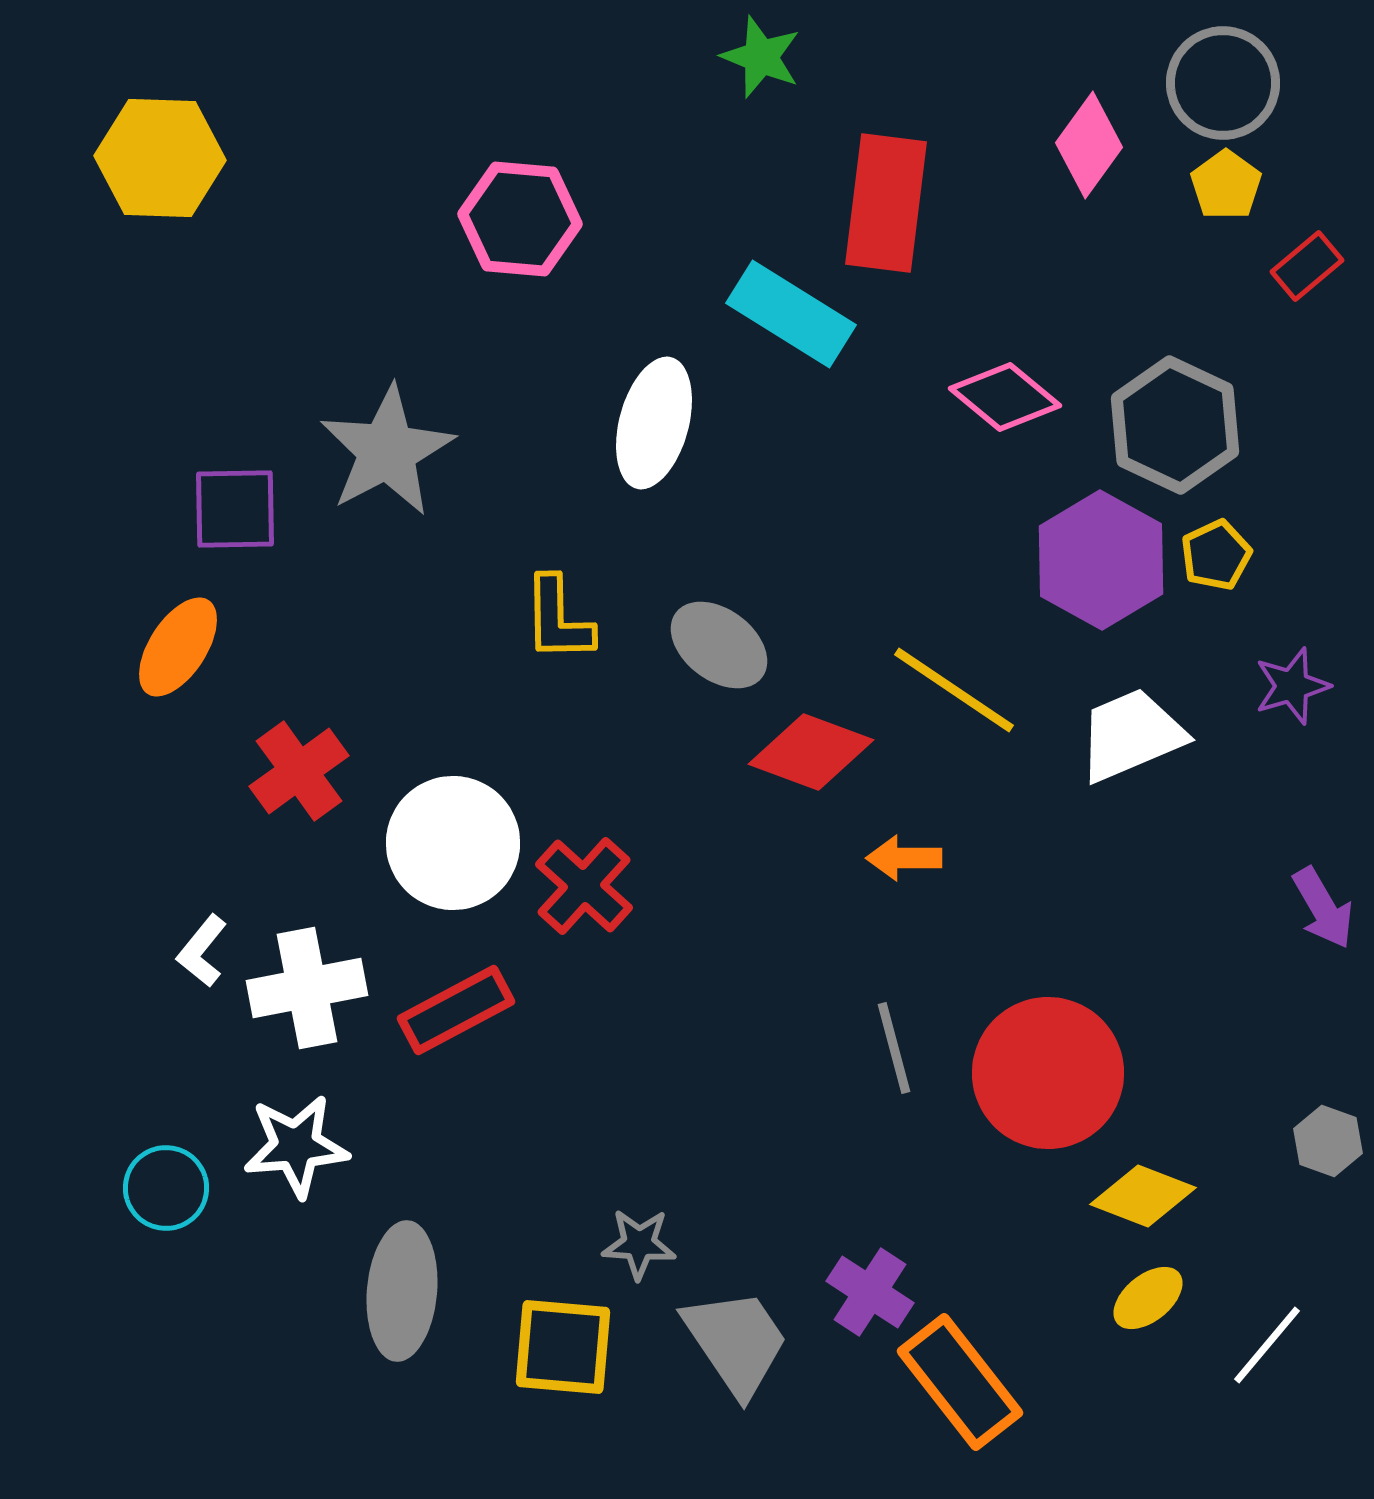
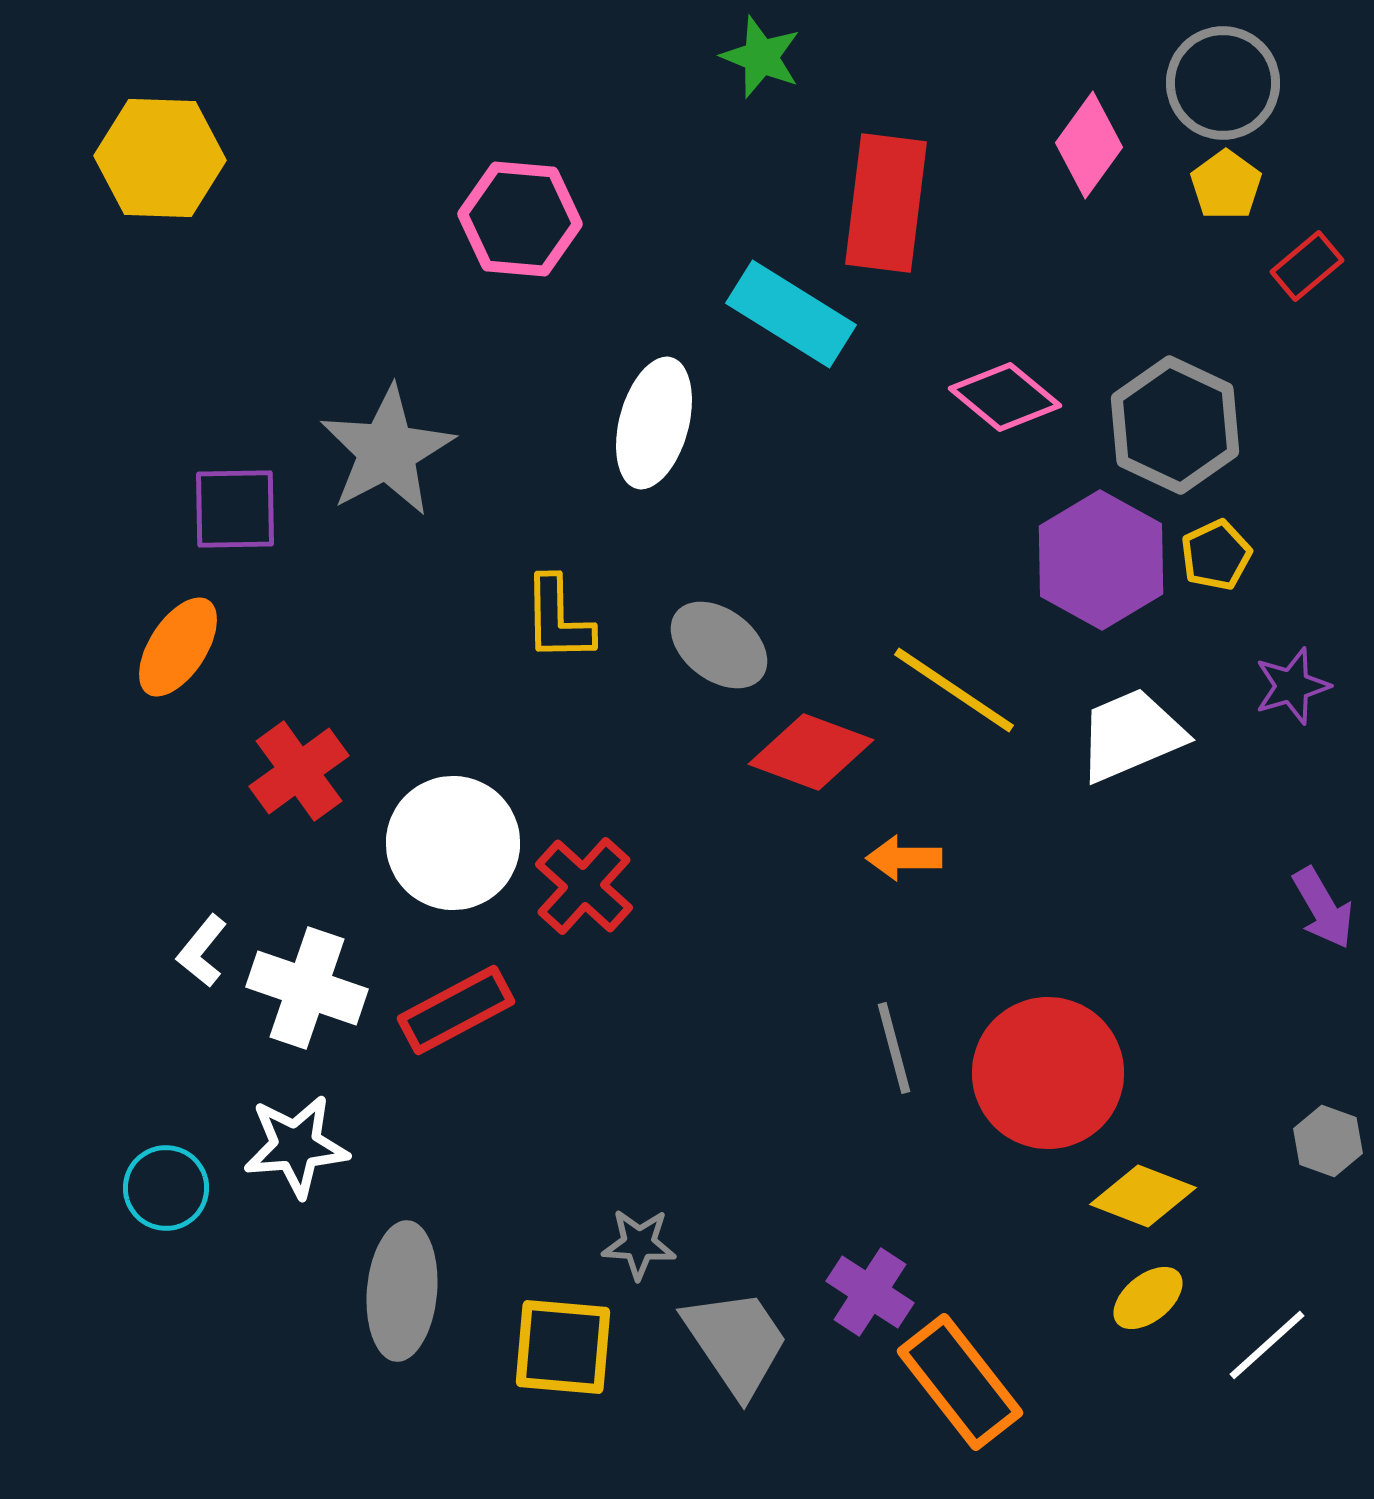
white cross at (307, 988): rotated 30 degrees clockwise
white line at (1267, 1345): rotated 8 degrees clockwise
